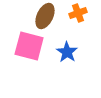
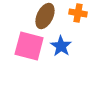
orange cross: rotated 30 degrees clockwise
blue star: moved 6 px left, 6 px up
